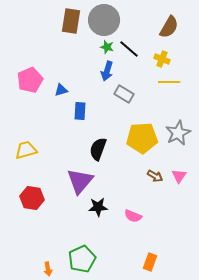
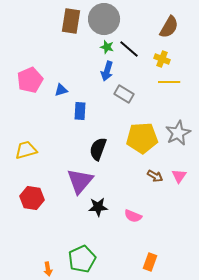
gray circle: moved 1 px up
